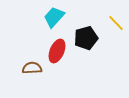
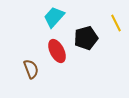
yellow line: rotated 18 degrees clockwise
red ellipse: rotated 50 degrees counterclockwise
brown semicircle: moved 1 px left, 1 px down; rotated 72 degrees clockwise
